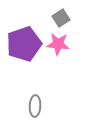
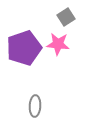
gray square: moved 5 px right, 1 px up
purple pentagon: moved 4 px down
